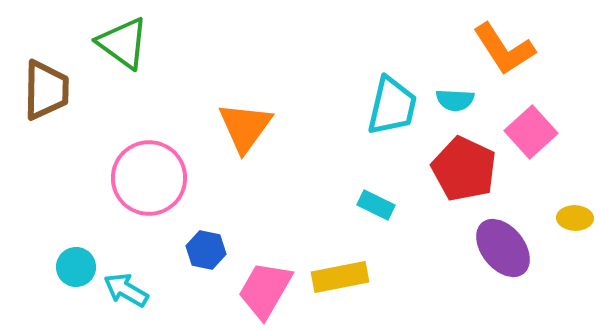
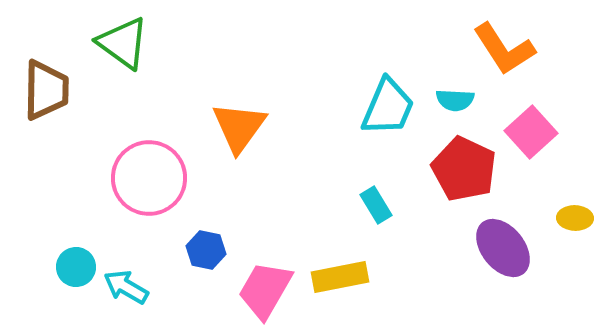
cyan trapezoid: moved 4 px left, 1 px down; rotated 10 degrees clockwise
orange triangle: moved 6 px left
cyan rectangle: rotated 33 degrees clockwise
cyan arrow: moved 3 px up
